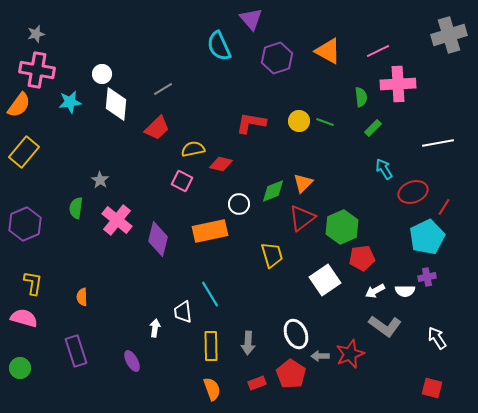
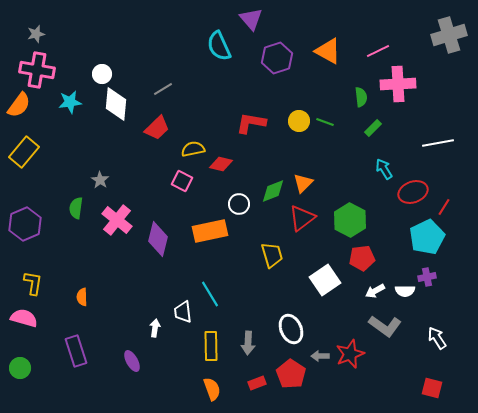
green hexagon at (342, 227): moved 8 px right, 7 px up; rotated 8 degrees counterclockwise
white ellipse at (296, 334): moved 5 px left, 5 px up
